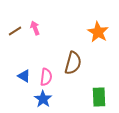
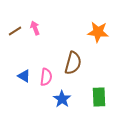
orange star: rotated 25 degrees counterclockwise
blue star: moved 19 px right
